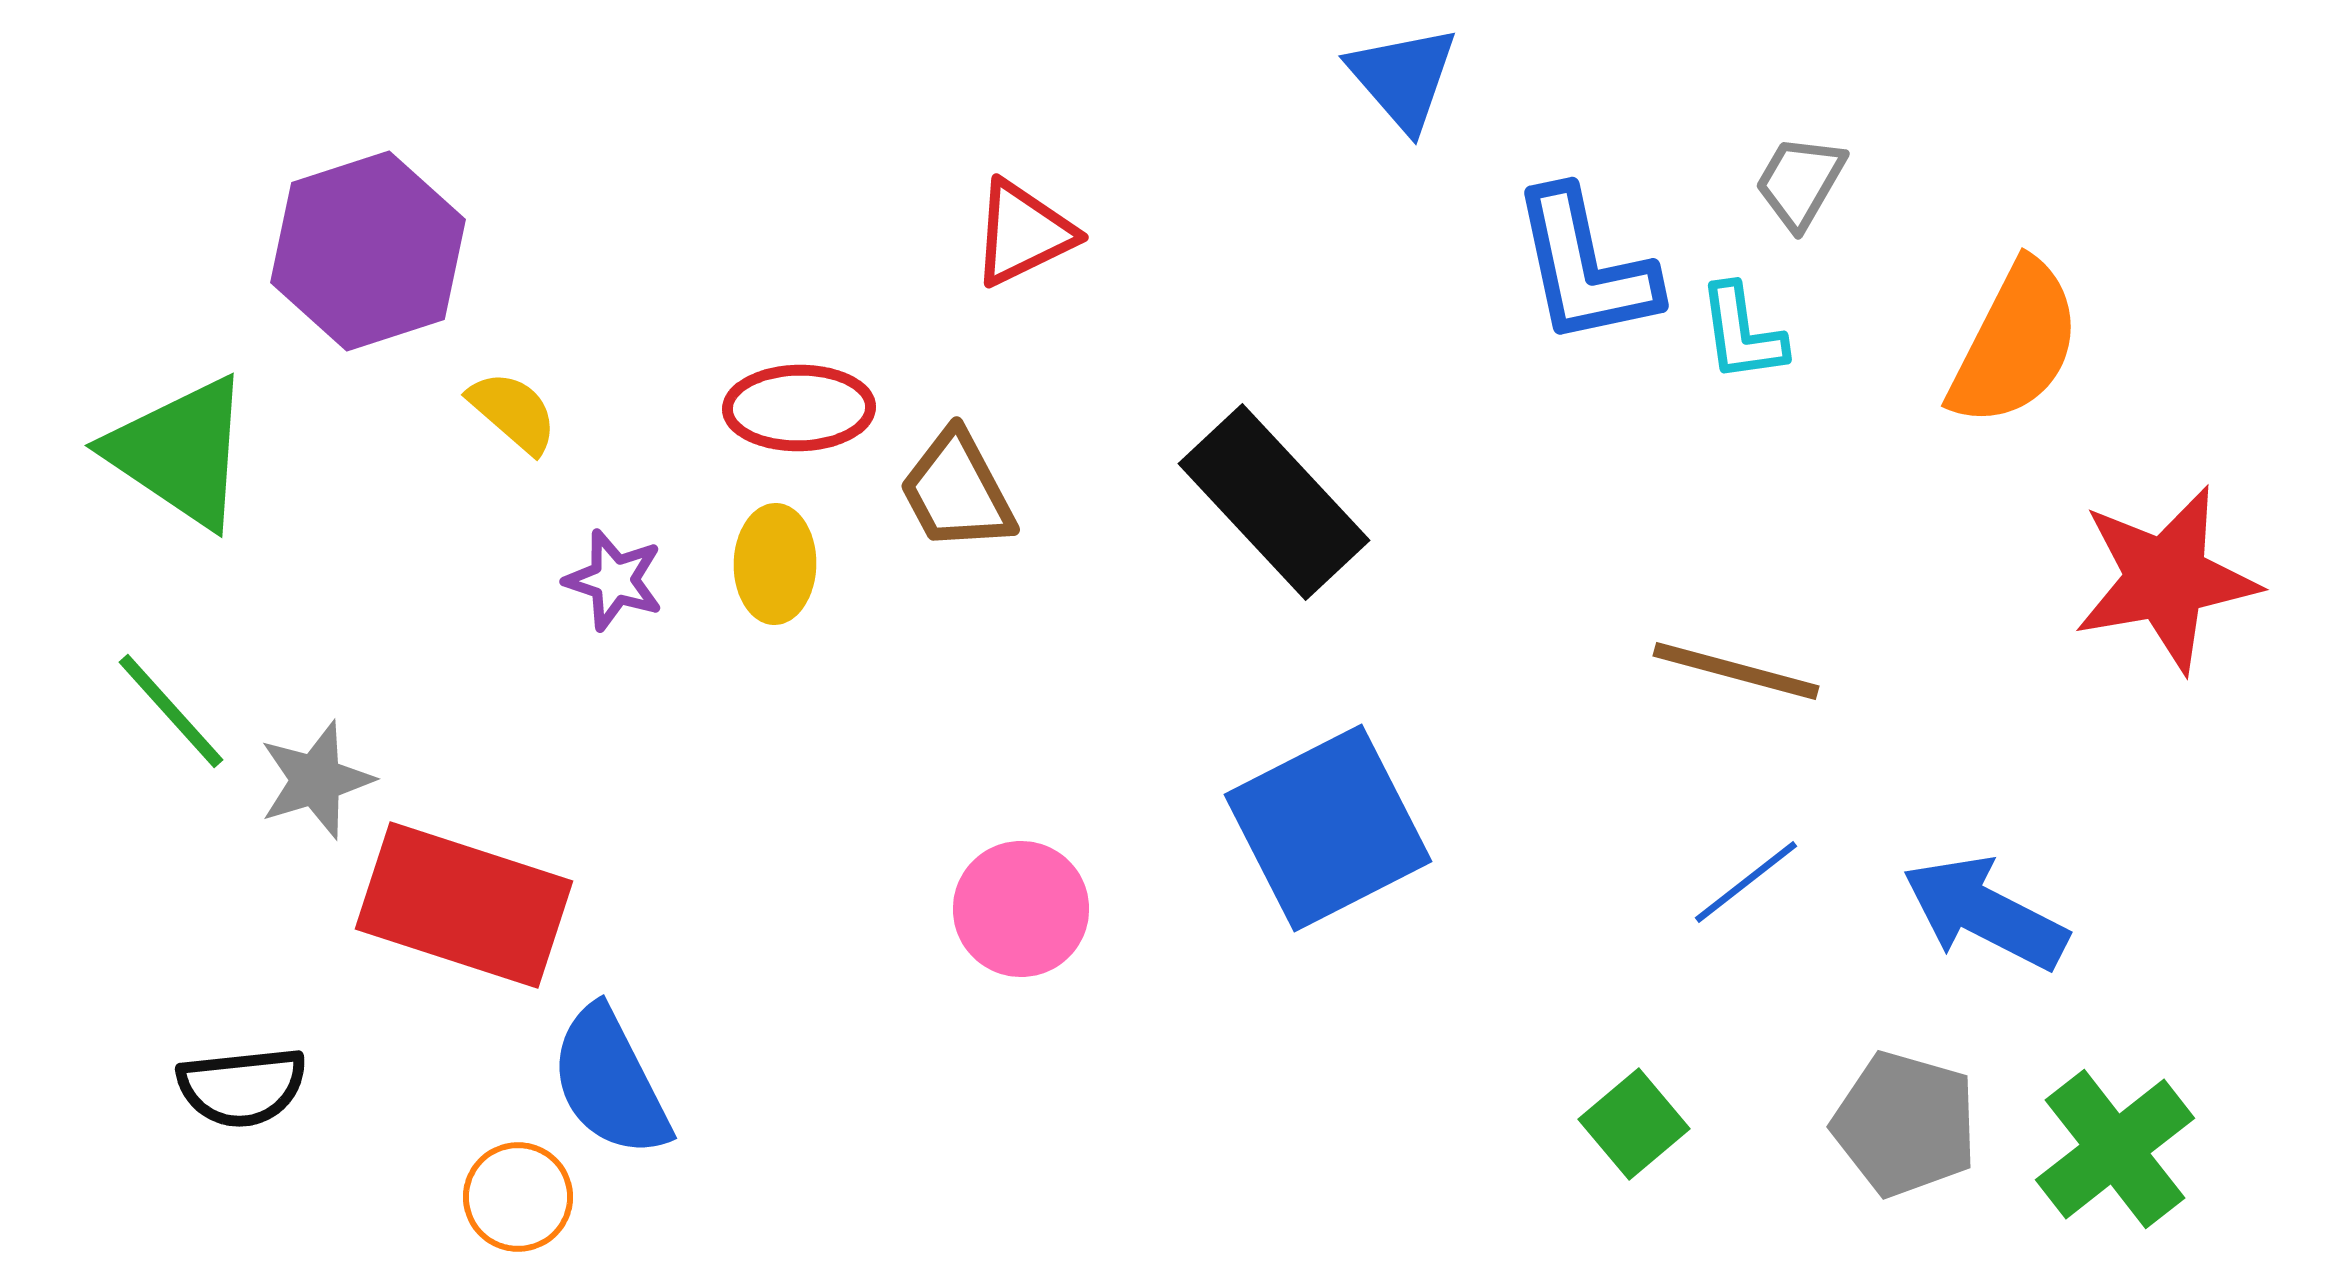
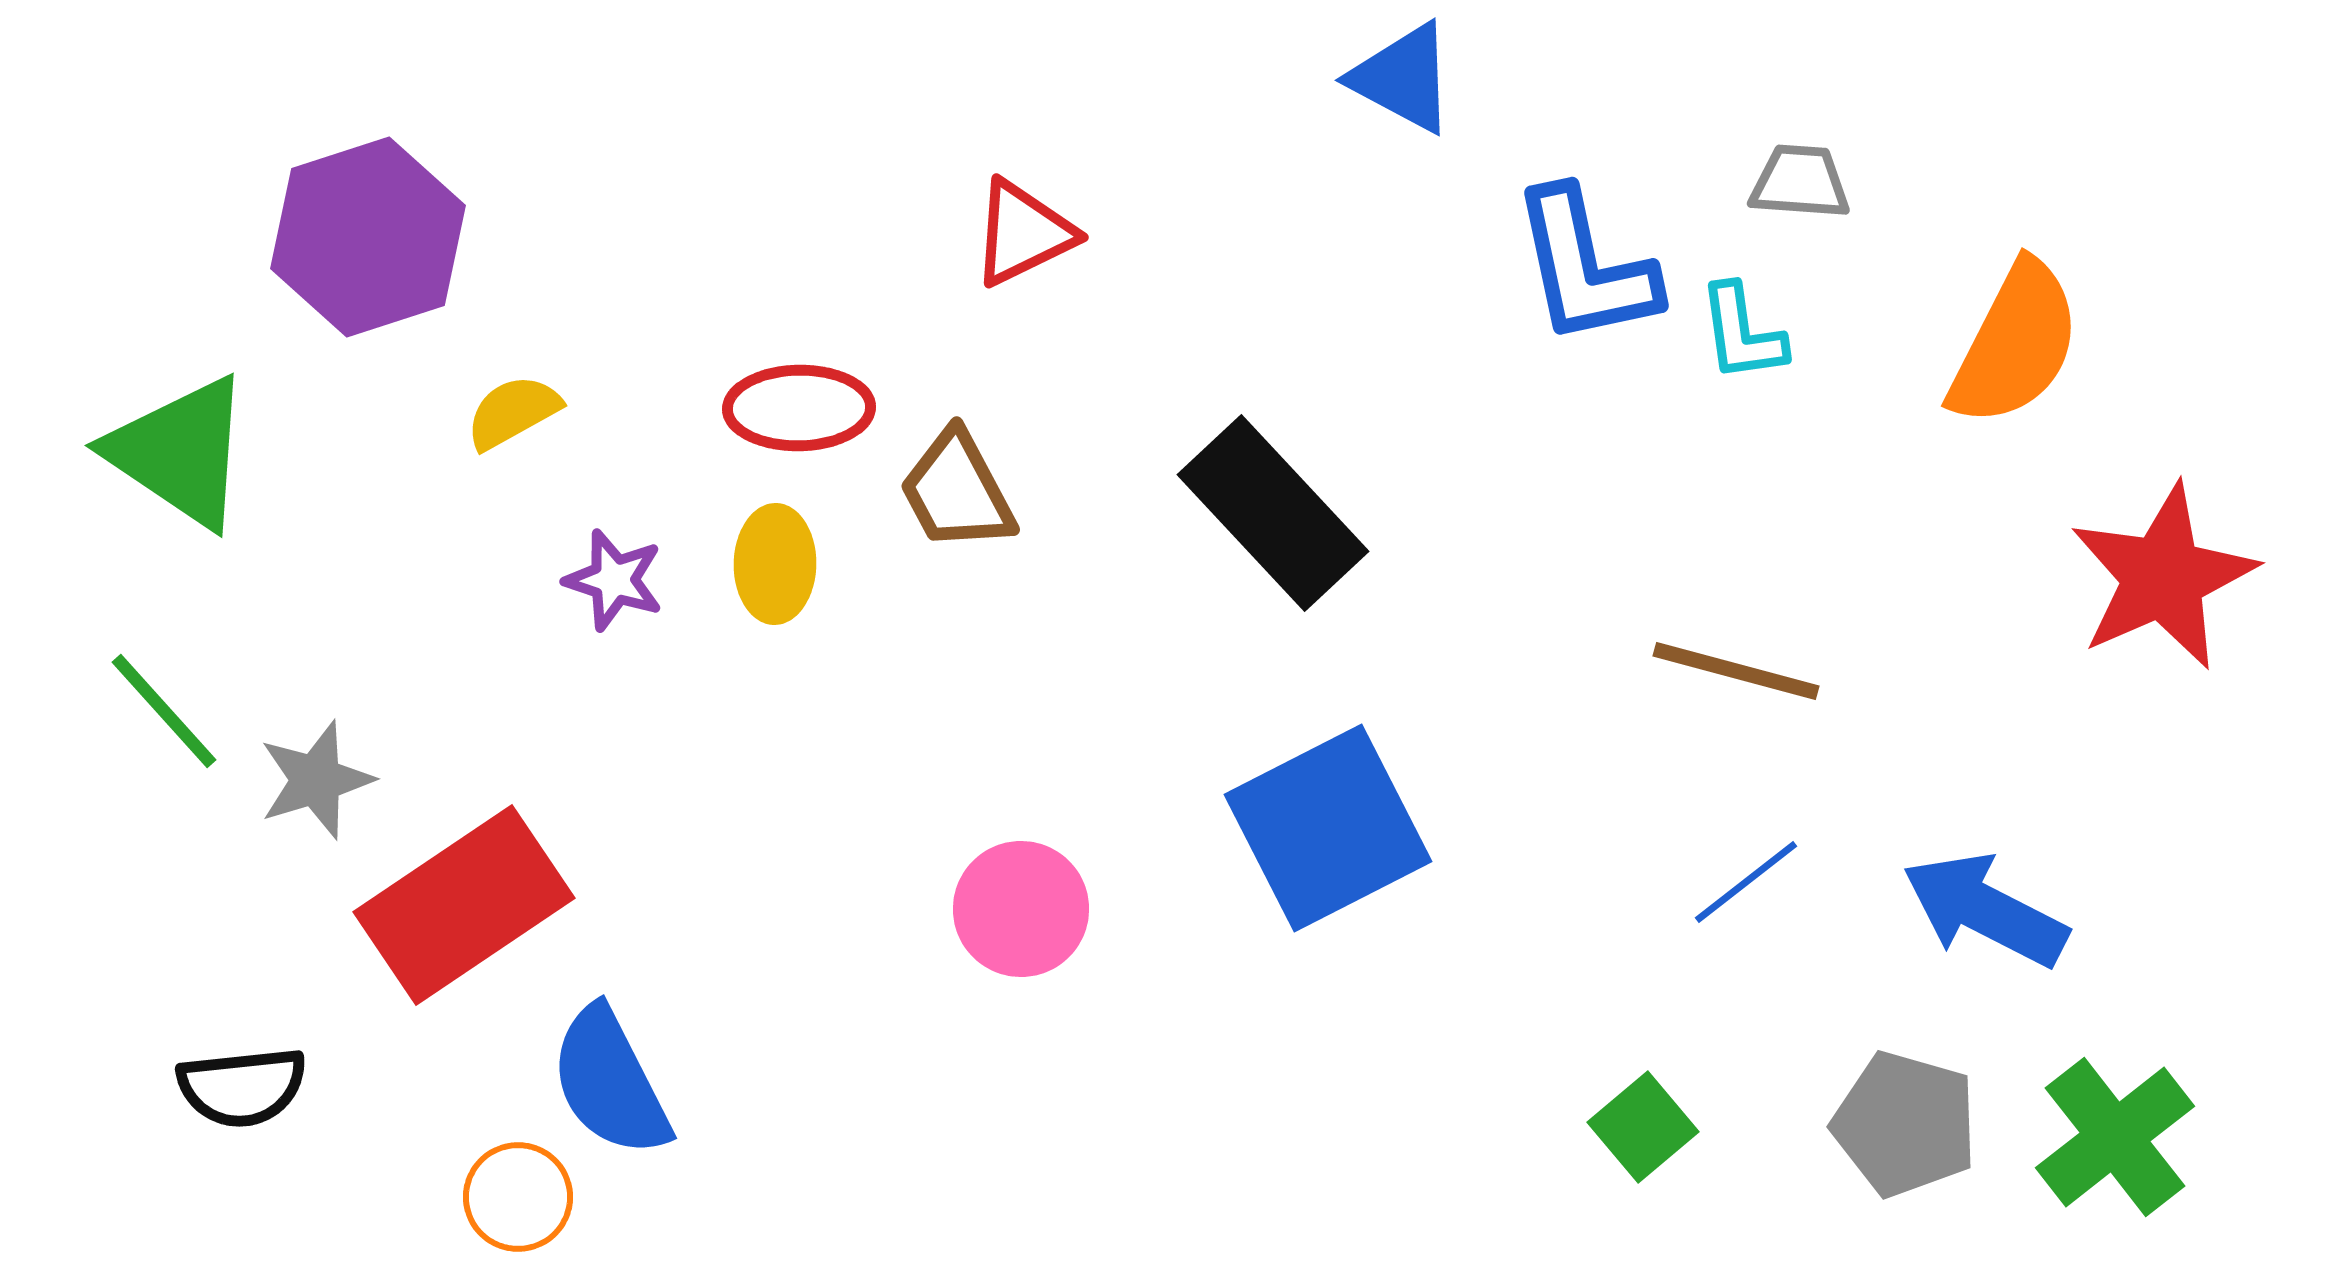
blue triangle: rotated 21 degrees counterclockwise
gray trapezoid: rotated 64 degrees clockwise
purple hexagon: moved 14 px up
yellow semicircle: rotated 70 degrees counterclockwise
black rectangle: moved 1 px left, 11 px down
red star: moved 3 px left, 2 px up; rotated 14 degrees counterclockwise
green line: moved 7 px left
red rectangle: rotated 52 degrees counterclockwise
blue arrow: moved 3 px up
green square: moved 9 px right, 3 px down
green cross: moved 12 px up
